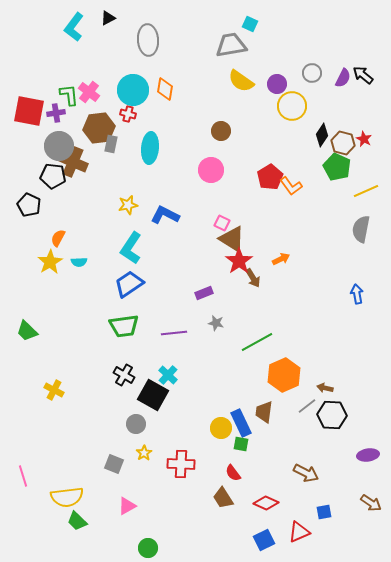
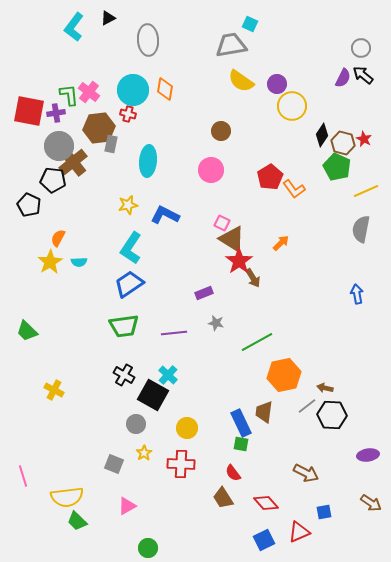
gray circle at (312, 73): moved 49 px right, 25 px up
cyan ellipse at (150, 148): moved 2 px left, 13 px down
brown cross at (73, 162): rotated 28 degrees clockwise
black pentagon at (53, 176): moved 4 px down
orange L-shape at (291, 186): moved 3 px right, 3 px down
orange arrow at (281, 259): moved 16 px up; rotated 18 degrees counterclockwise
orange hexagon at (284, 375): rotated 12 degrees clockwise
yellow circle at (221, 428): moved 34 px left
red diamond at (266, 503): rotated 25 degrees clockwise
